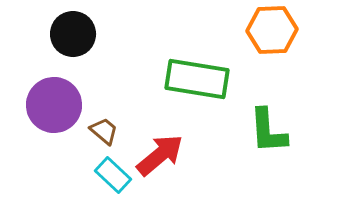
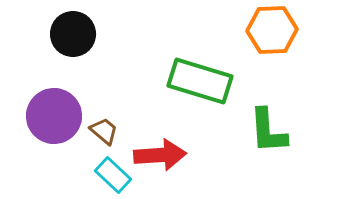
green rectangle: moved 3 px right, 2 px down; rotated 8 degrees clockwise
purple circle: moved 11 px down
red arrow: rotated 36 degrees clockwise
